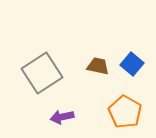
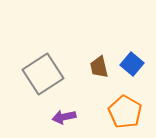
brown trapezoid: moved 1 px right, 1 px down; rotated 115 degrees counterclockwise
gray square: moved 1 px right, 1 px down
purple arrow: moved 2 px right
